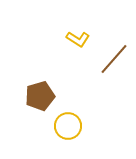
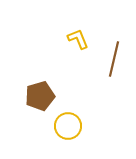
yellow L-shape: rotated 145 degrees counterclockwise
brown line: rotated 28 degrees counterclockwise
